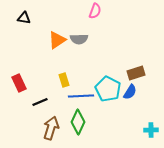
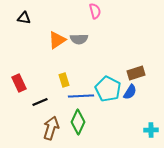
pink semicircle: rotated 35 degrees counterclockwise
